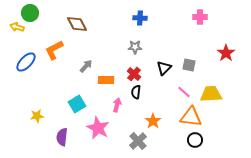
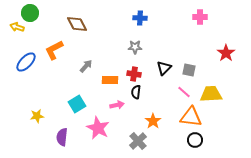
gray square: moved 5 px down
red cross: rotated 32 degrees counterclockwise
orange rectangle: moved 4 px right
pink arrow: rotated 64 degrees clockwise
